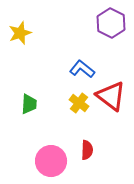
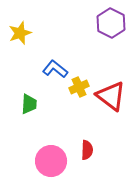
blue L-shape: moved 27 px left
yellow cross: moved 16 px up; rotated 30 degrees clockwise
